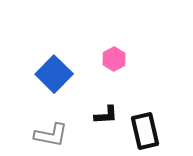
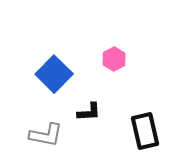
black L-shape: moved 17 px left, 3 px up
gray L-shape: moved 5 px left
